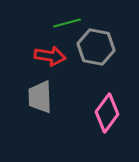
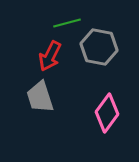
gray hexagon: moved 3 px right
red arrow: rotated 108 degrees clockwise
gray trapezoid: rotated 16 degrees counterclockwise
